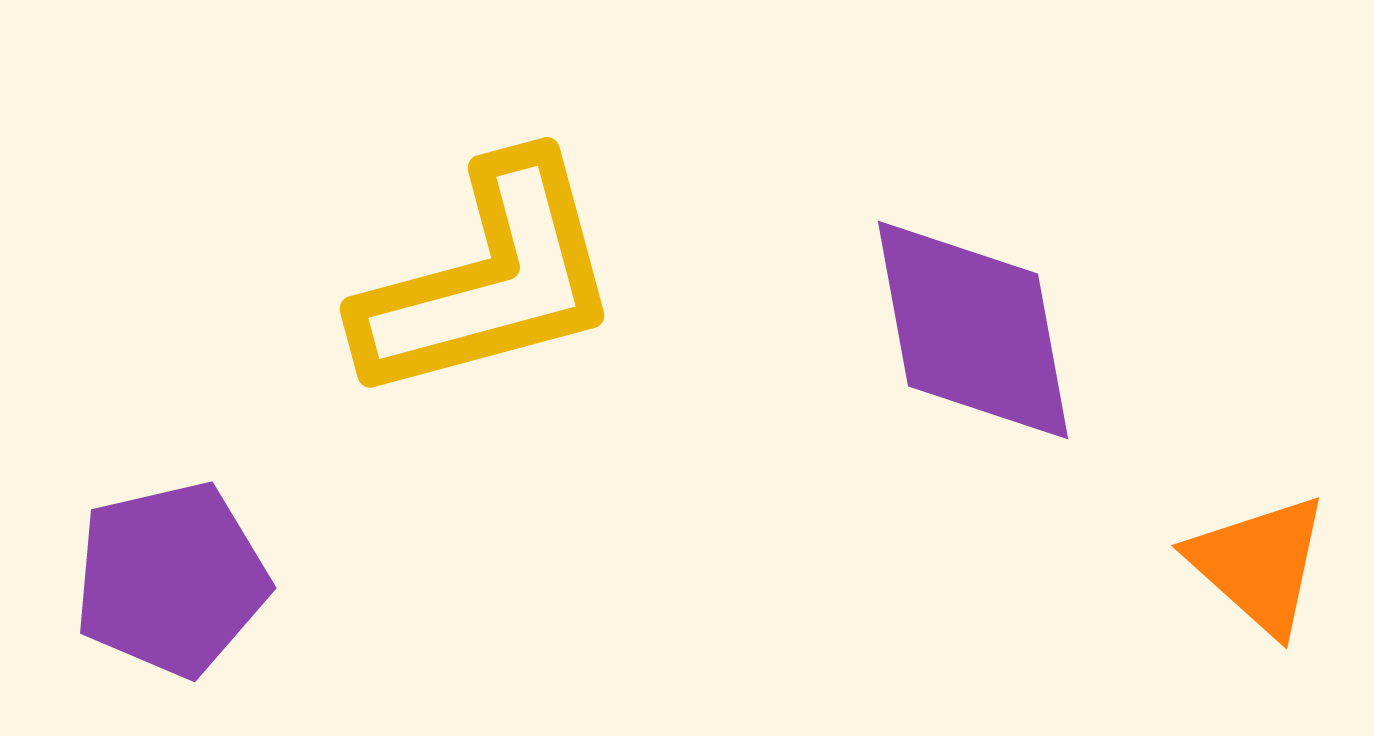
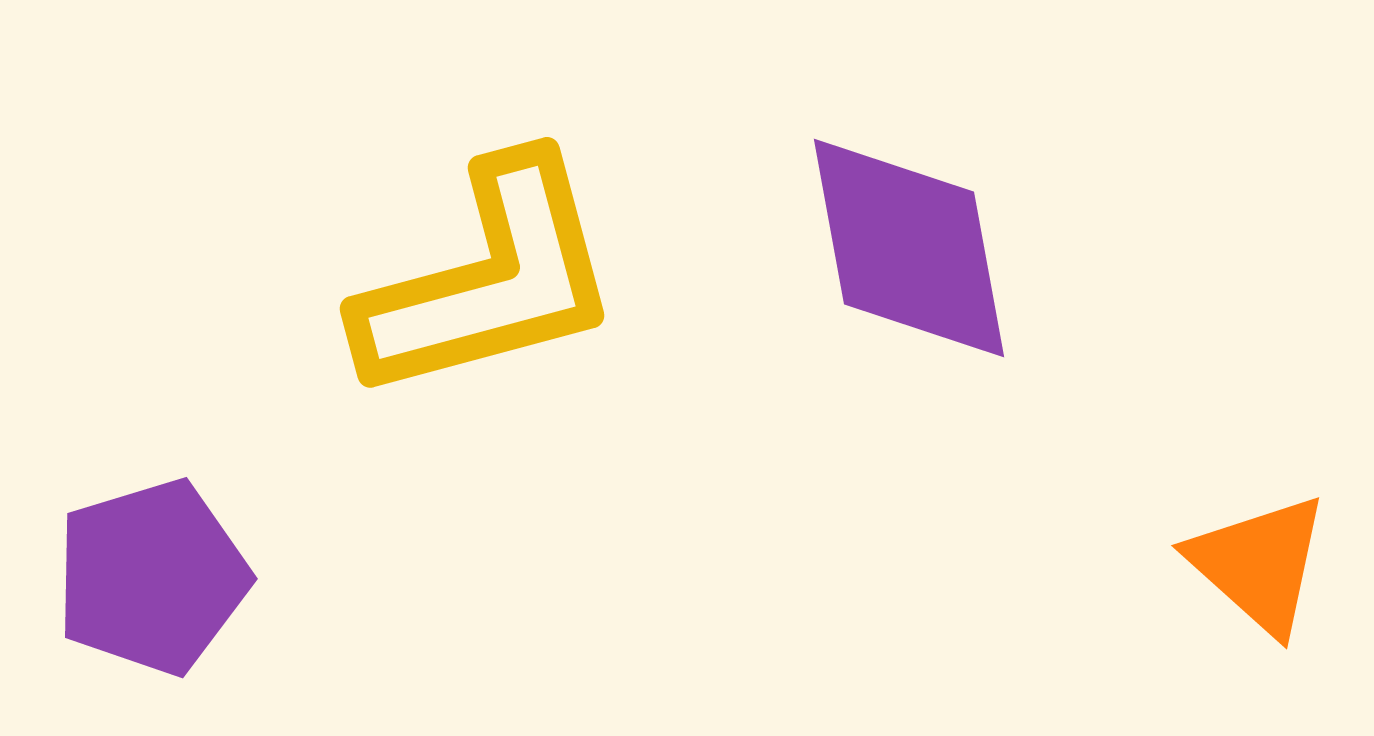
purple diamond: moved 64 px left, 82 px up
purple pentagon: moved 19 px left, 2 px up; rotated 4 degrees counterclockwise
